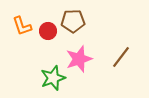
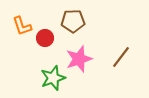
red circle: moved 3 px left, 7 px down
